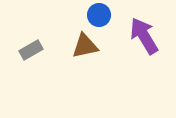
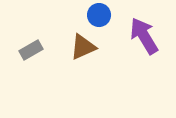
brown triangle: moved 2 px left, 1 px down; rotated 12 degrees counterclockwise
